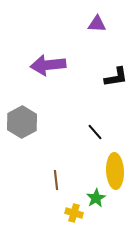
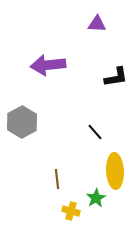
brown line: moved 1 px right, 1 px up
yellow cross: moved 3 px left, 2 px up
